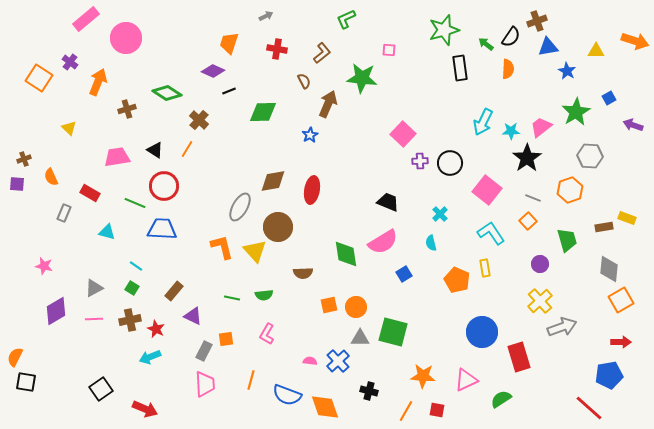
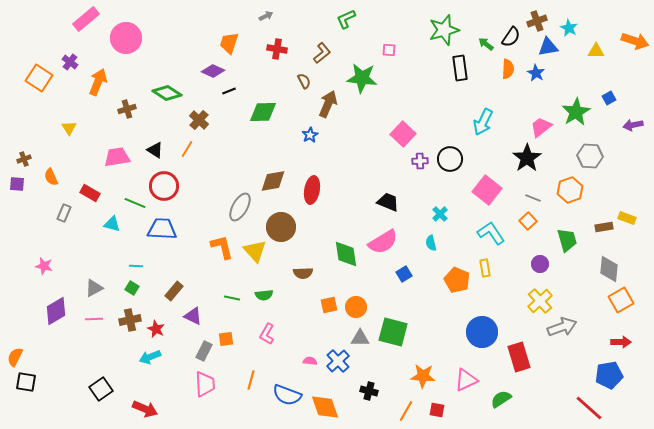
blue star at (567, 71): moved 31 px left, 2 px down
purple arrow at (633, 125): rotated 30 degrees counterclockwise
yellow triangle at (69, 128): rotated 14 degrees clockwise
cyan star at (511, 131): moved 58 px right, 103 px up; rotated 30 degrees clockwise
black circle at (450, 163): moved 4 px up
brown circle at (278, 227): moved 3 px right
cyan triangle at (107, 232): moved 5 px right, 8 px up
cyan line at (136, 266): rotated 32 degrees counterclockwise
